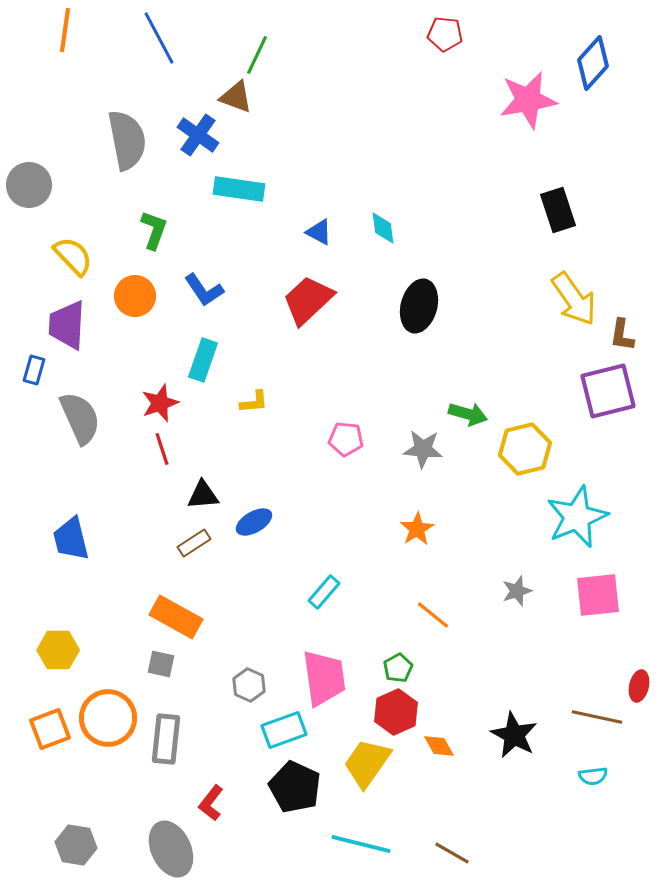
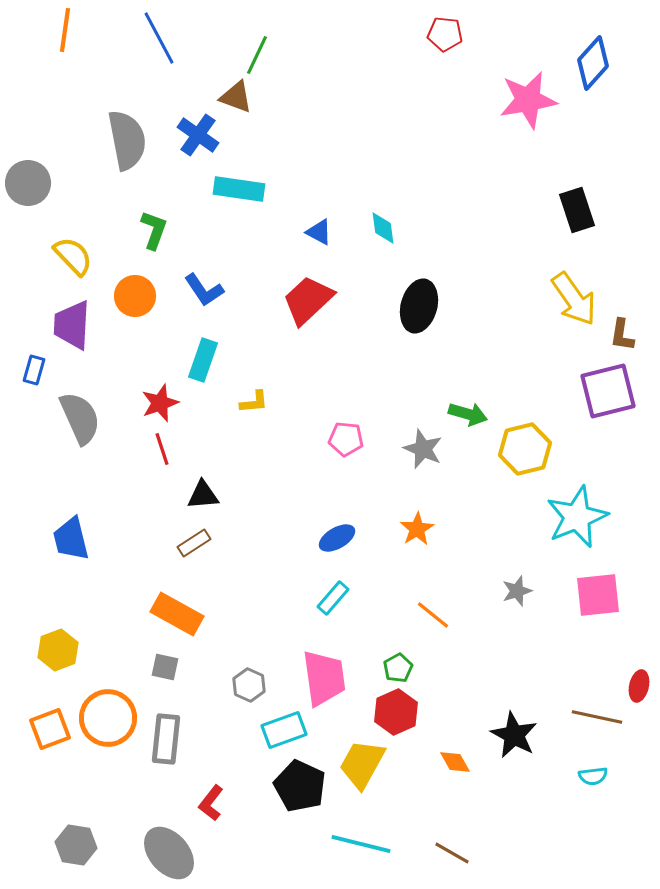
gray circle at (29, 185): moved 1 px left, 2 px up
black rectangle at (558, 210): moved 19 px right
purple trapezoid at (67, 325): moved 5 px right
gray star at (423, 449): rotated 18 degrees clockwise
blue ellipse at (254, 522): moved 83 px right, 16 px down
cyan rectangle at (324, 592): moved 9 px right, 6 px down
orange rectangle at (176, 617): moved 1 px right, 3 px up
yellow hexagon at (58, 650): rotated 21 degrees counterclockwise
gray square at (161, 664): moved 4 px right, 3 px down
orange diamond at (439, 746): moved 16 px right, 16 px down
yellow trapezoid at (367, 763): moved 5 px left, 1 px down; rotated 6 degrees counterclockwise
black pentagon at (295, 787): moved 5 px right, 1 px up
gray ellipse at (171, 849): moved 2 px left, 4 px down; rotated 16 degrees counterclockwise
